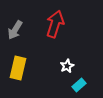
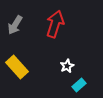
gray arrow: moved 5 px up
yellow rectangle: moved 1 px left, 1 px up; rotated 55 degrees counterclockwise
